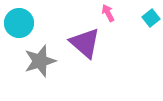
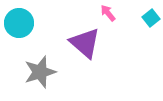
pink arrow: rotated 12 degrees counterclockwise
gray star: moved 11 px down
